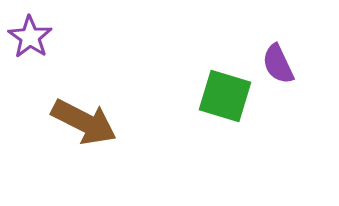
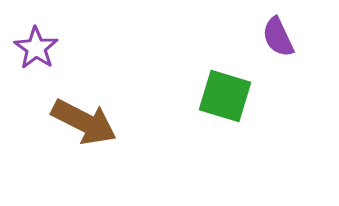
purple star: moved 6 px right, 11 px down
purple semicircle: moved 27 px up
